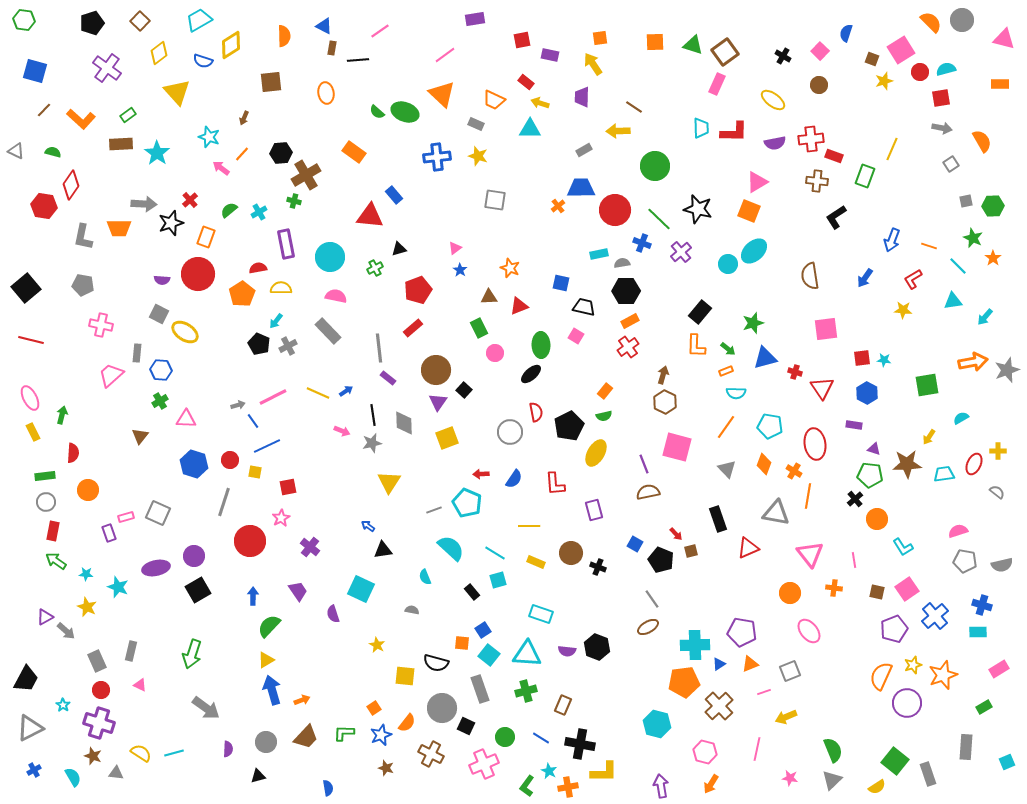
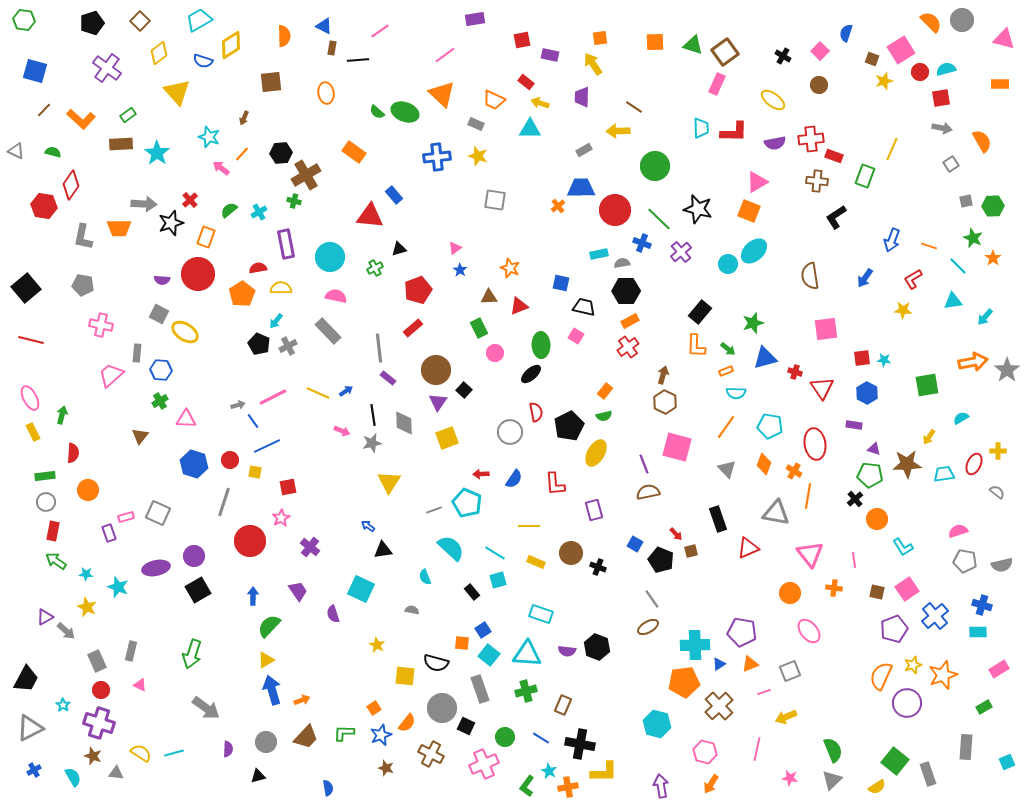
gray star at (1007, 370): rotated 15 degrees counterclockwise
